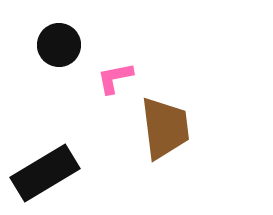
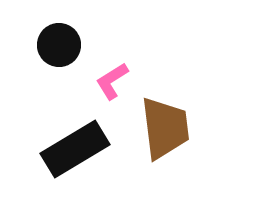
pink L-shape: moved 3 px left, 3 px down; rotated 21 degrees counterclockwise
black rectangle: moved 30 px right, 24 px up
